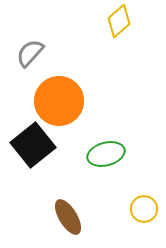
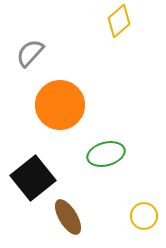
orange circle: moved 1 px right, 4 px down
black square: moved 33 px down
yellow circle: moved 7 px down
